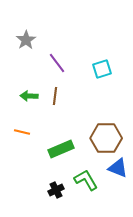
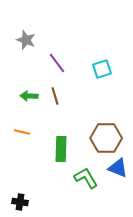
gray star: rotated 18 degrees counterclockwise
brown line: rotated 24 degrees counterclockwise
green rectangle: rotated 65 degrees counterclockwise
green L-shape: moved 2 px up
black cross: moved 36 px left, 12 px down; rotated 35 degrees clockwise
